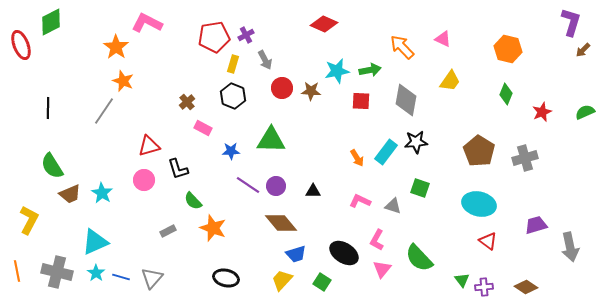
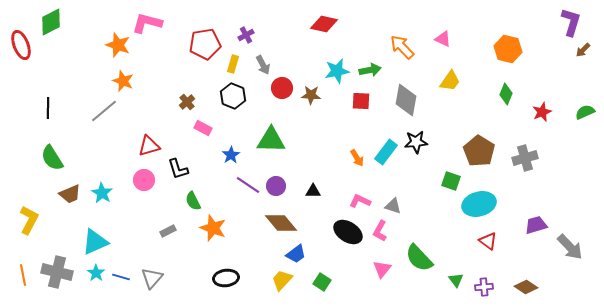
pink L-shape at (147, 23): rotated 12 degrees counterclockwise
red diamond at (324, 24): rotated 12 degrees counterclockwise
red pentagon at (214, 37): moved 9 px left, 7 px down
orange star at (116, 47): moved 2 px right, 2 px up; rotated 15 degrees counterclockwise
gray arrow at (265, 60): moved 2 px left, 5 px down
brown star at (311, 91): moved 4 px down
gray line at (104, 111): rotated 16 degrees clockwise
blue star at (231, 151): moved 4 px down; rotated 30 degrees counterclockwise
green semicircle at (52, 166): moved 8 px up
green square at (420, 188): moved 31 px right, 7 px up
green semicircle at (193, 201): rotated 18 degrees clockwise
cyan ellipse at (479, 204): rotated 28 degrees counterclockwise
pink L-shape at (377, 240): moved 3 px right, 9 px up
gray arrow at (570, 247): rotated 32 degrees counterclockwise
black ellipse at (344, 253): moved 4 px right, 21 px up
blue trapezoid at (296, 254): rotated 20 degrees counterclockwise
orange line at (17, 271): moved 6 px right, 4 px down
black ellipse at (226, 278): rotated 20 degrees counterclockwise
green triangle at (462, 280): moved 6 px left
